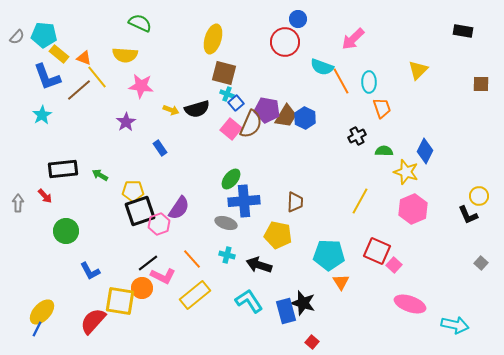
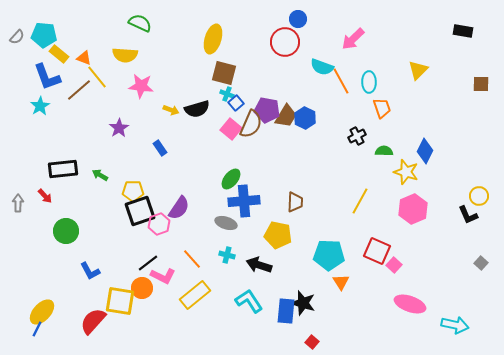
cyan star at (42, 115): moved 2 px left, 9 px up
purple star at (126, 122): moved 7 px left, 6 px down
blue rectangle at (286, 311): rotated 20 degrees clockwise
